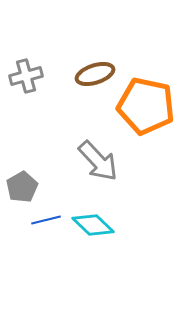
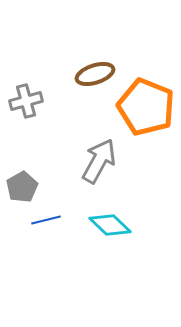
gray cross: moved 25 px down
orange pentagon: moved 1 px down; rotated 10 degrees clockwise
gray arrow: moved 1 px right; rotated 108 degrees counterclockwise
cyan diamond: moved 17 px right
